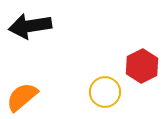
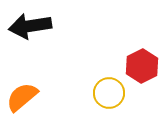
yellow circle: moved 4 px right, 1 px down
